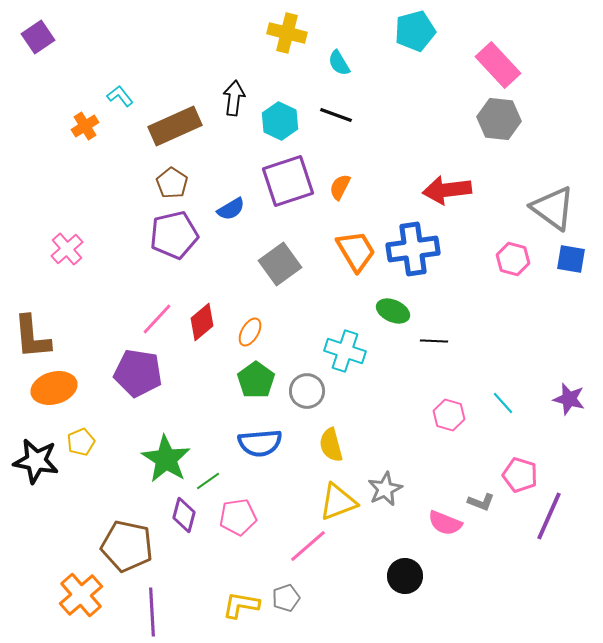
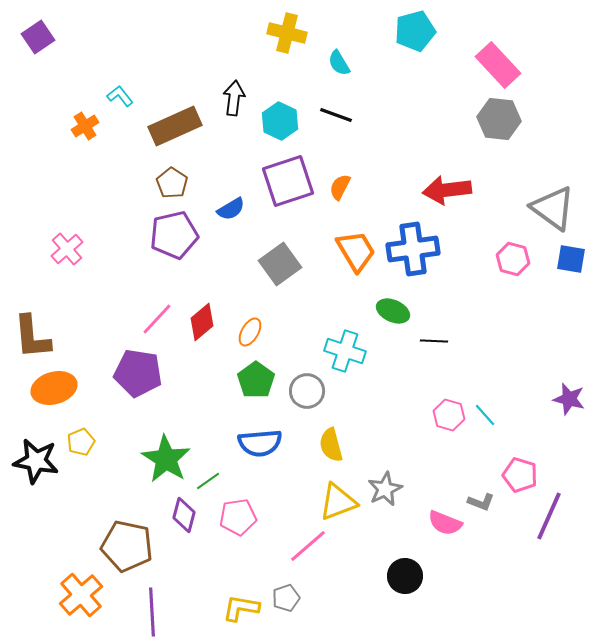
cyan line at (503, 403): moved 18 px left, 12 px down
yellow L-shape at (241, 605): moved 3 px down
